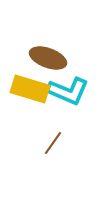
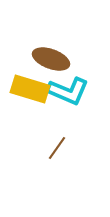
brown ellipse: moved 3 px right, 1 px down
brown line: moved 4 px right, 5 px down
